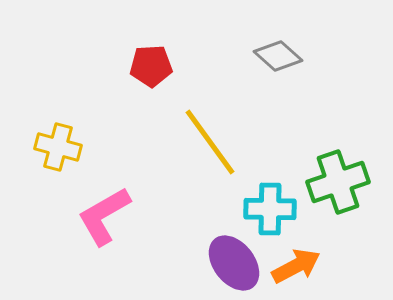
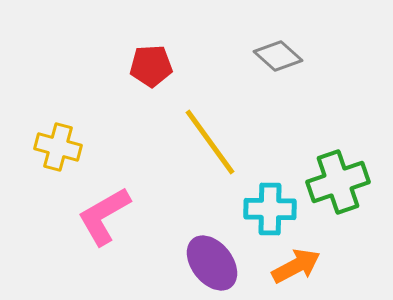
purple ellipse: moved 22 px left
